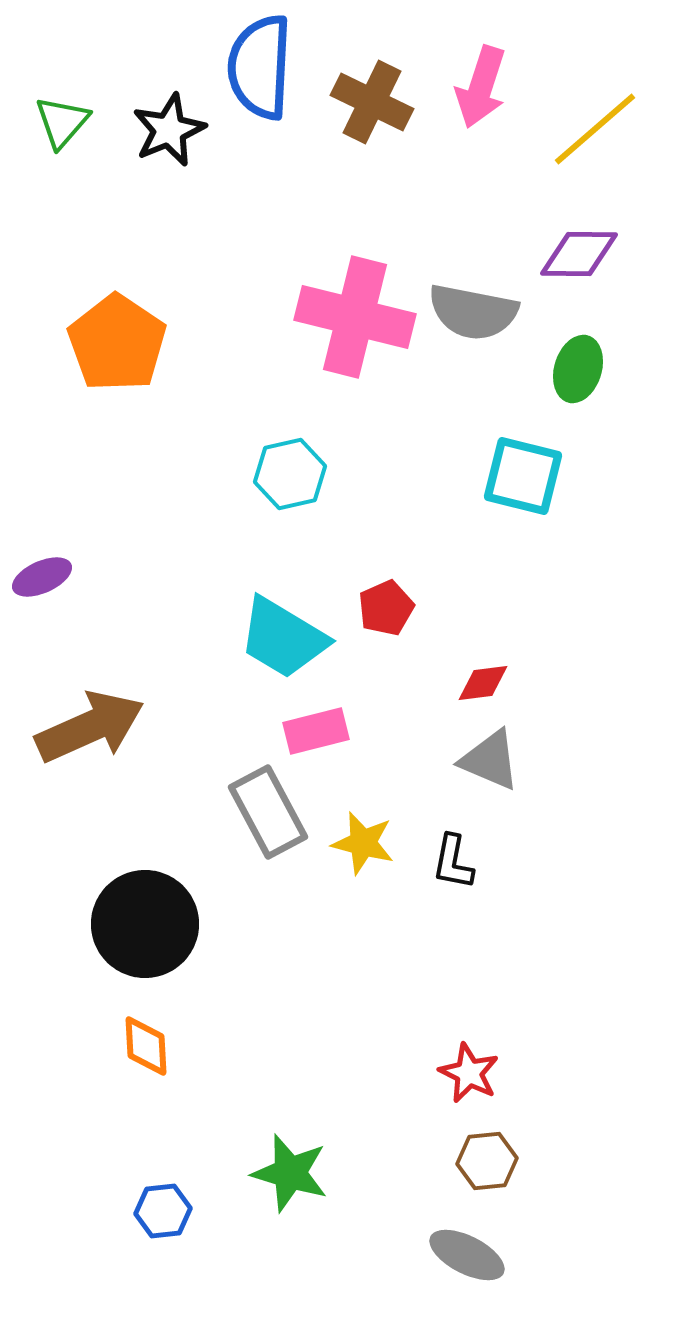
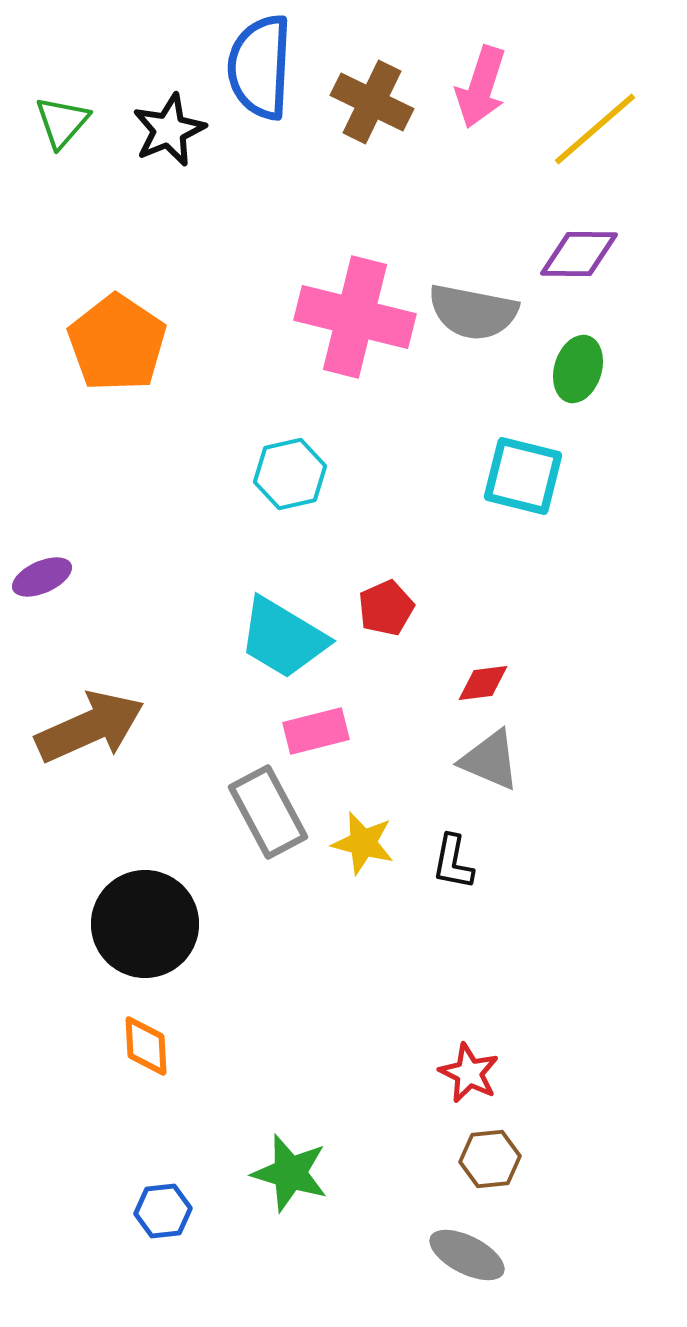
brown hexagon: moved 3 px right, 2 px up
